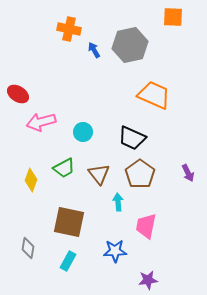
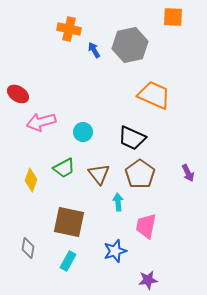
blue star: rotated 15 degrees counterclockwise
